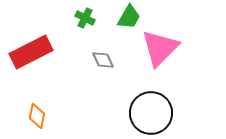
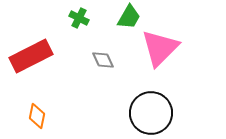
green cross: moved 6 px left
red rectangle: moved 4 px down
